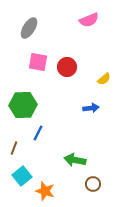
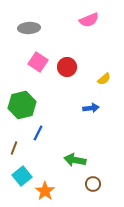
gray ellipse: rotated 55 degrees clockwise
pink square: rotated 24 degrees clockwise
green hexagon: moved 1 px left; rotated 12 degrees counterclockwise
orange star: rotated 18 degrees clockwise
